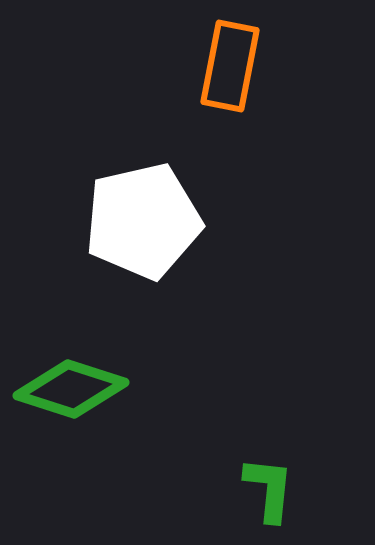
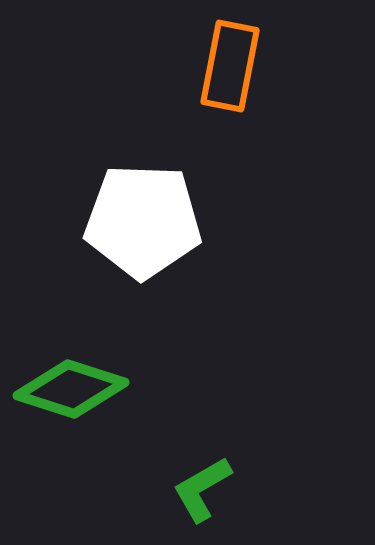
white pentagon: rotated 15 degrees clockwise
green L-shape: moved 67 px left; rotated 126 degrees counterclockwise
